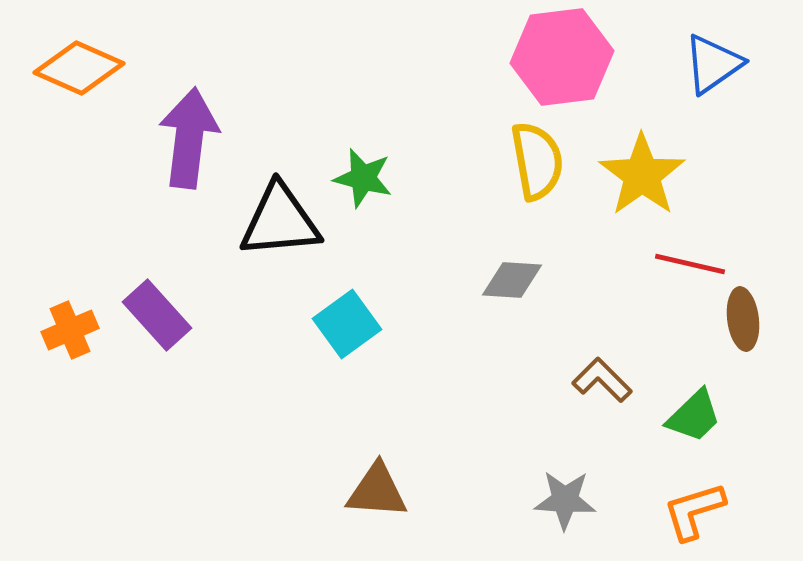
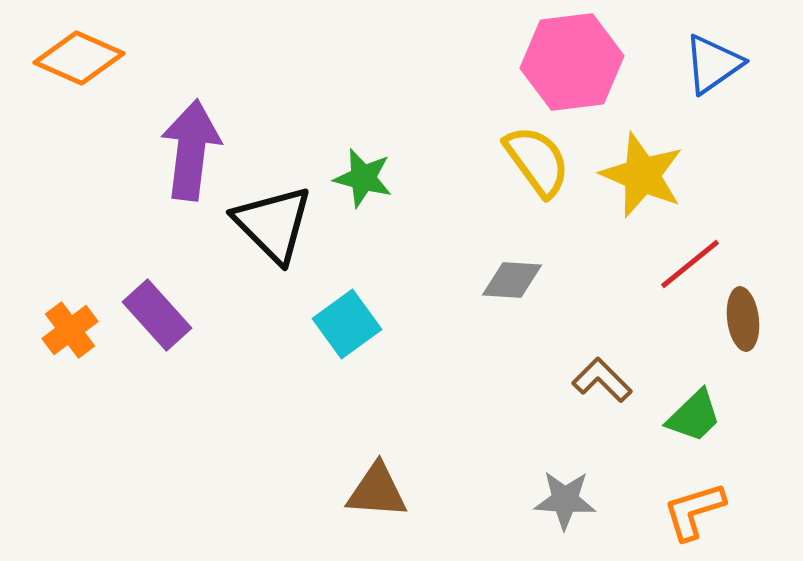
pink hexagon: moved 10 px right, 5 px down
orange diamond: moved 10 px up
purple arrow: moved 2 px right, 12 px down
yellow semicircle: rotated 26 degrees counterclockwise
yellow star: rotated 14 degrees counterclockwise
black triangle: moved 7 px left, 3 px down; rotated 50 degrees clockwise
red line: rotated 52 degrees counterclockwise
orange cross: rotated 14 degrees counterclockwise
